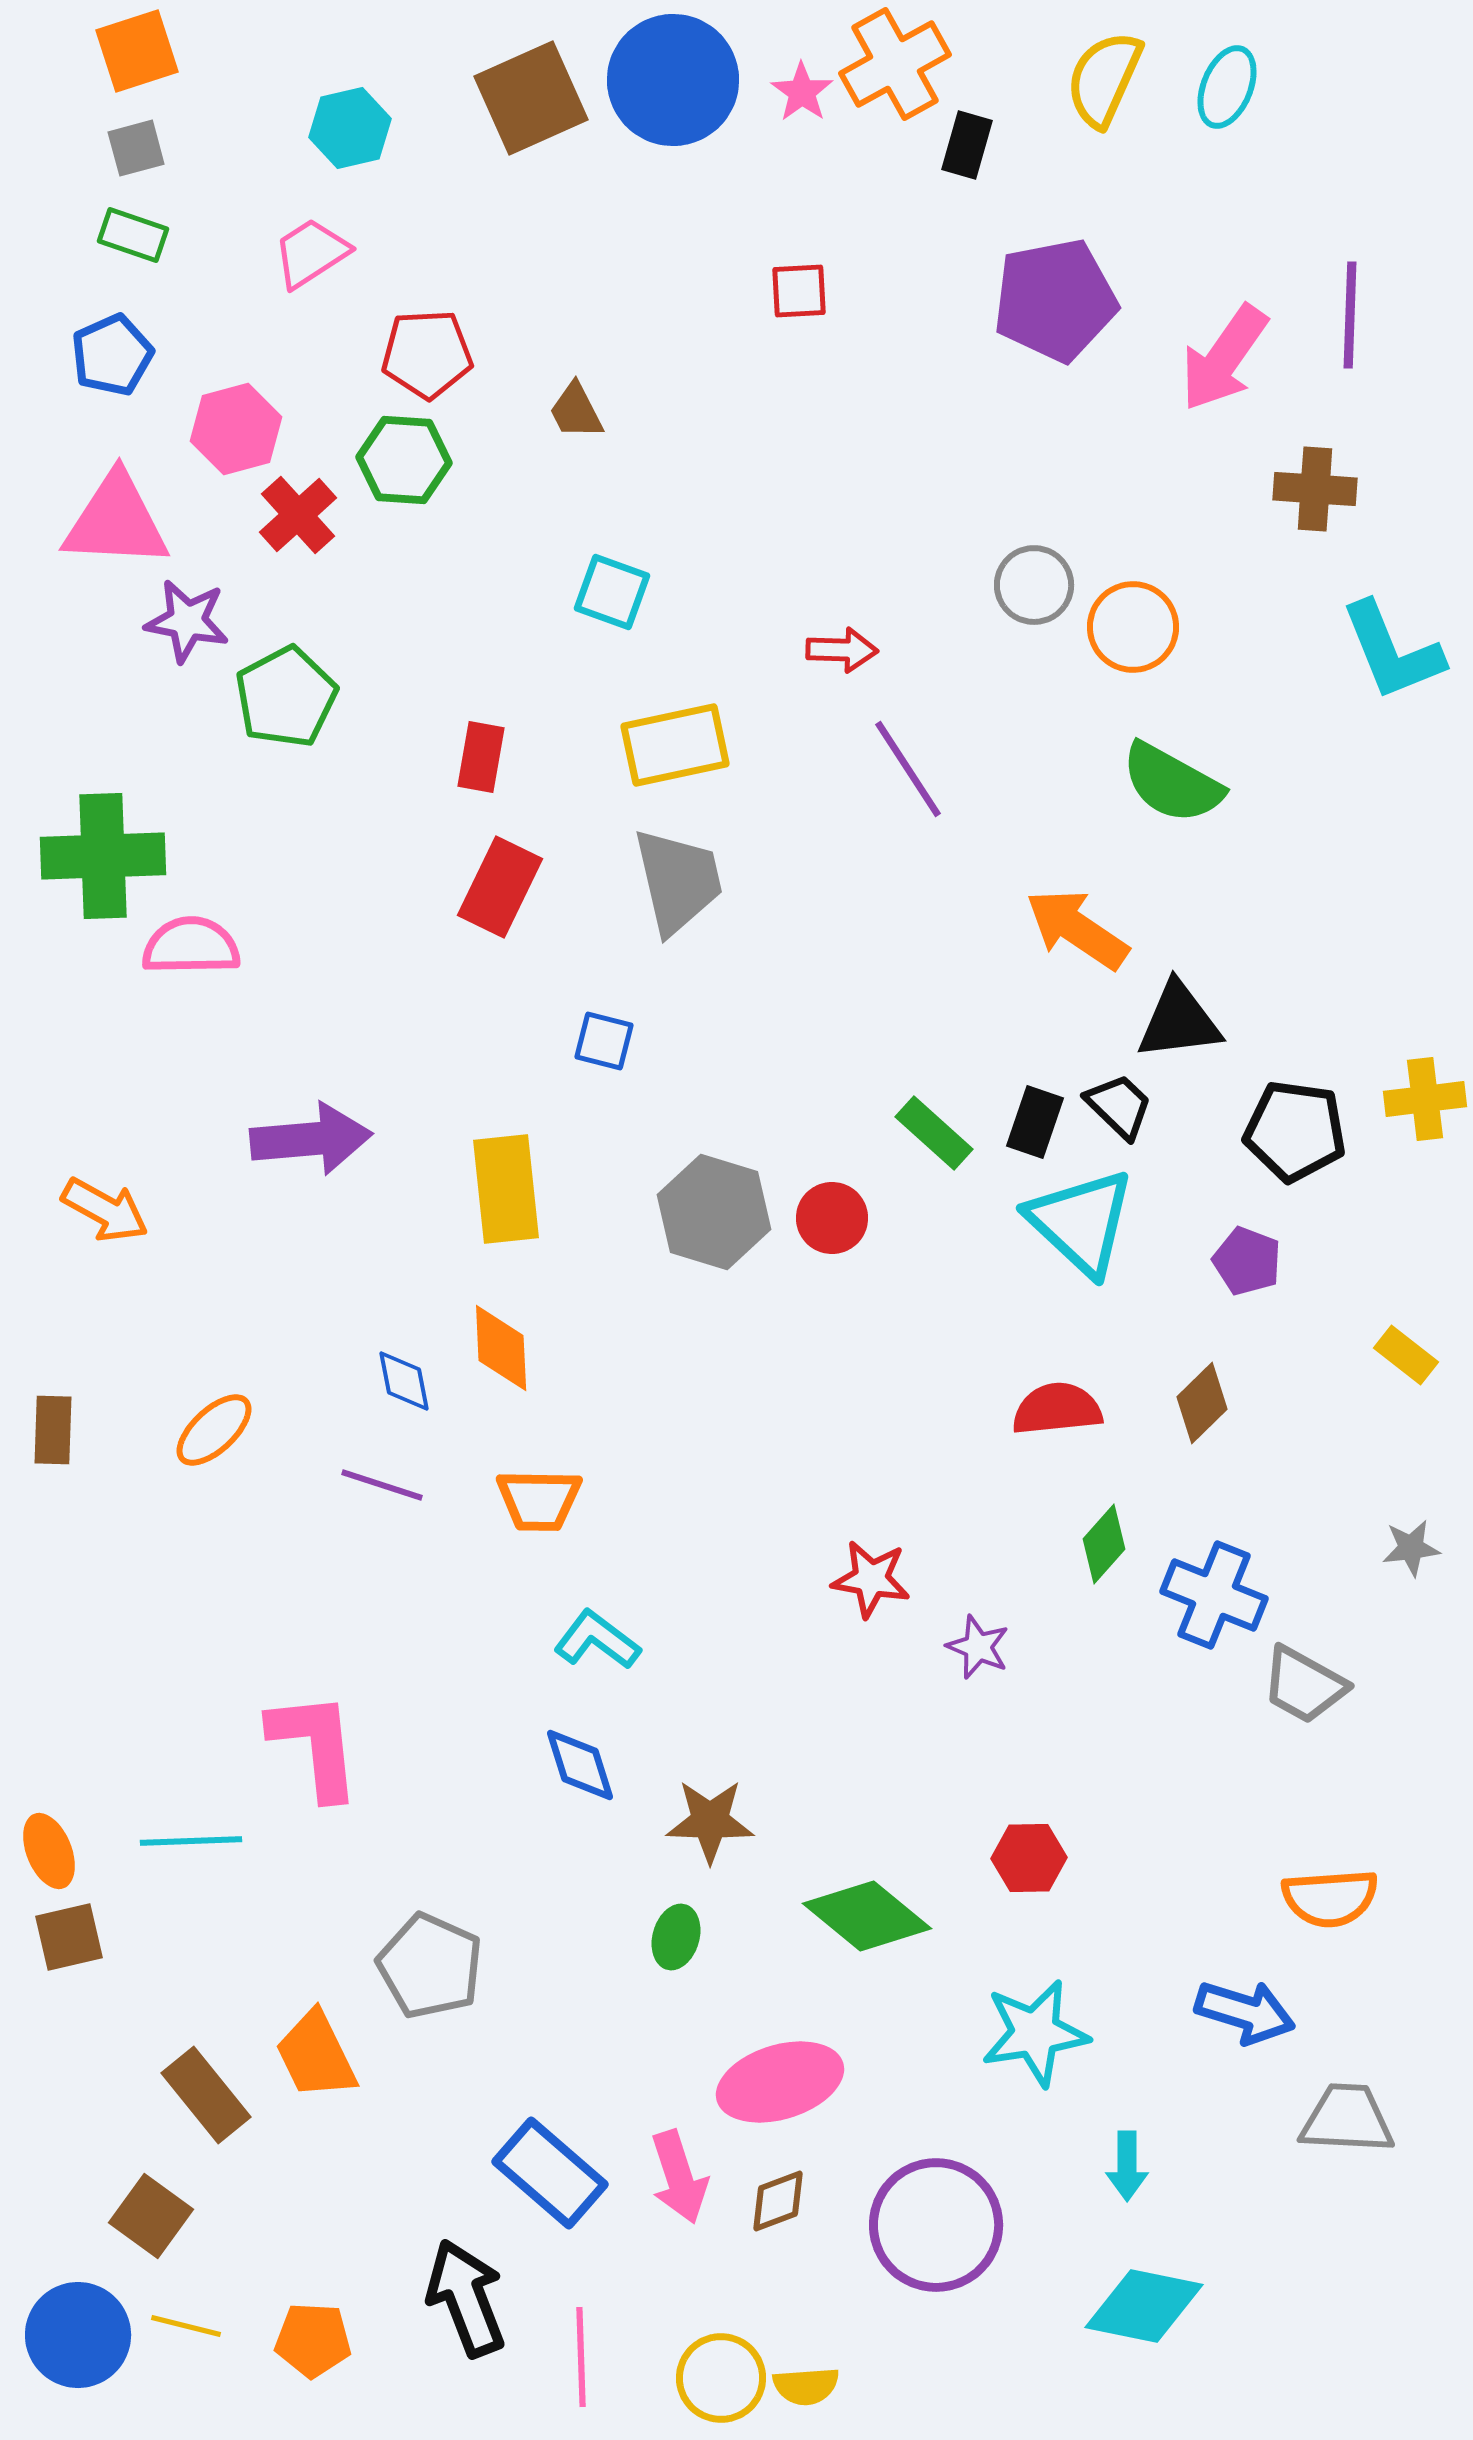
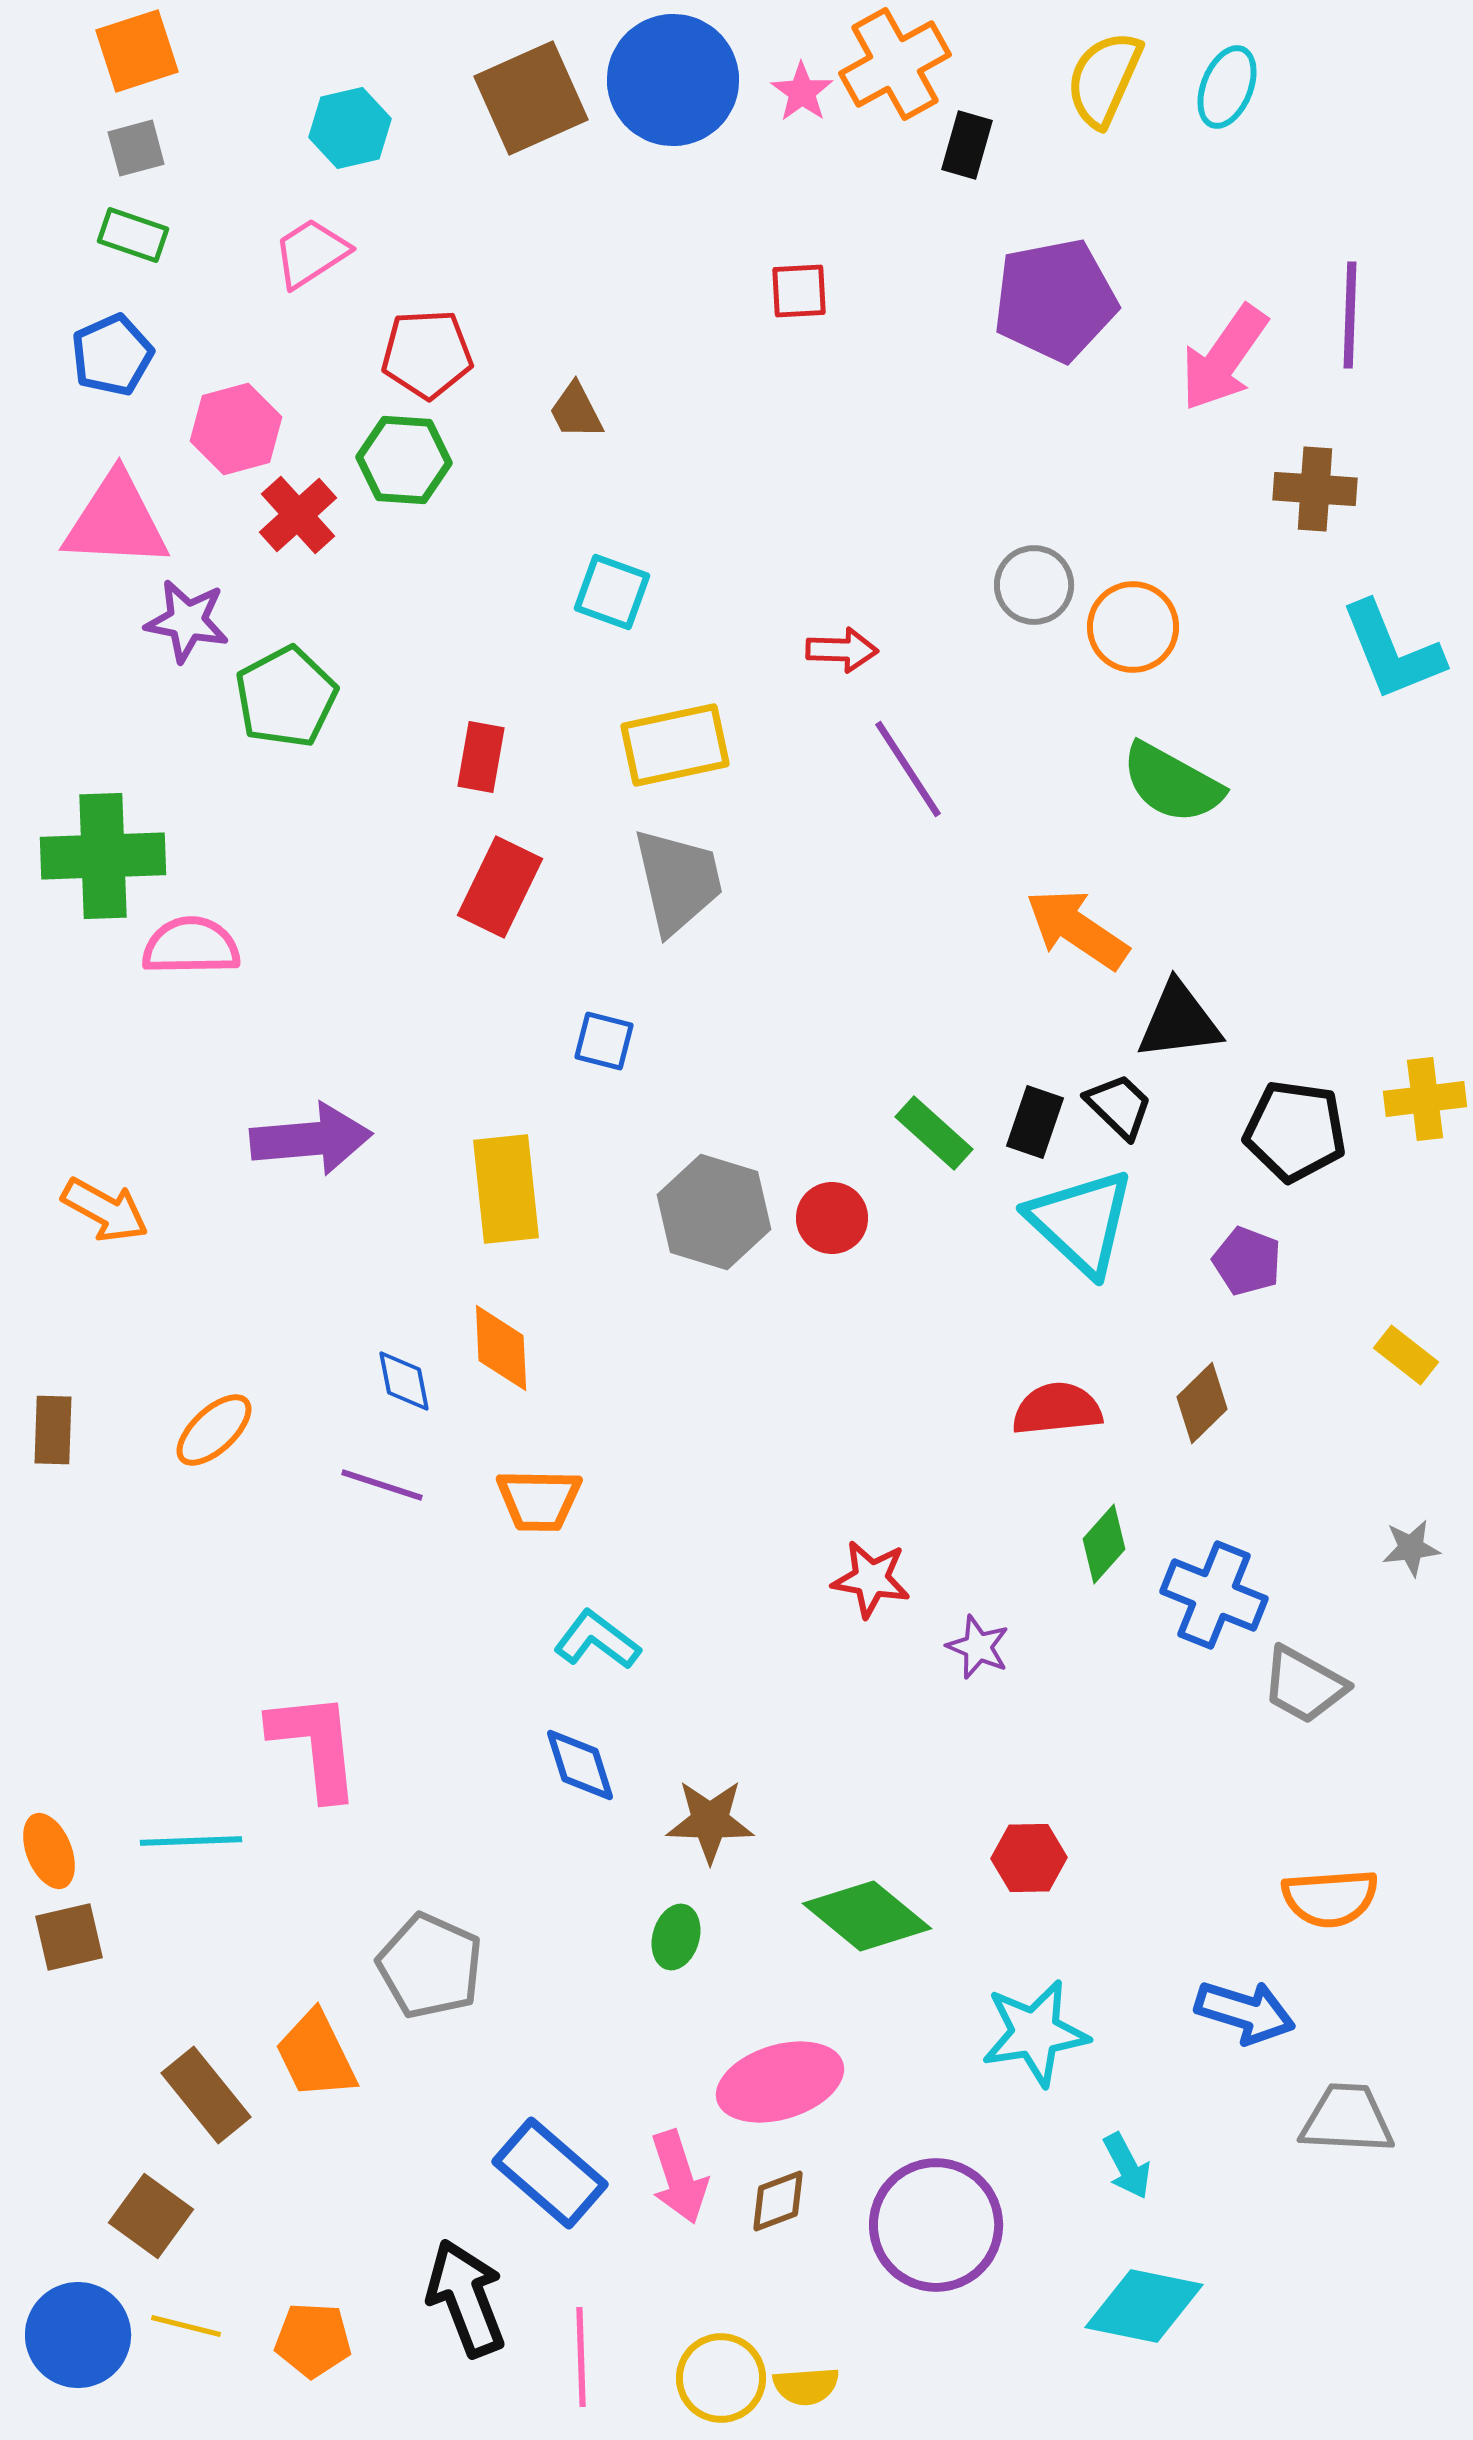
cyan arrow at (1127, 2166): rotated 28 degrees counterclockwise
